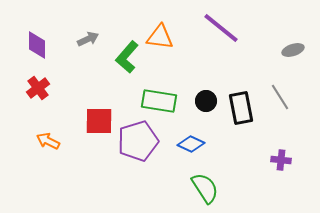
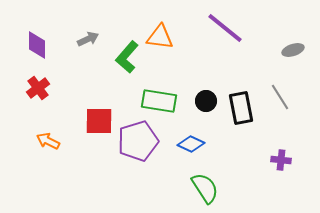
purple line: moved 4 px right
